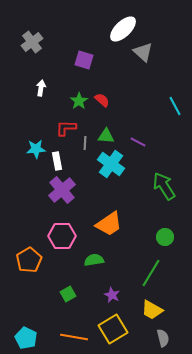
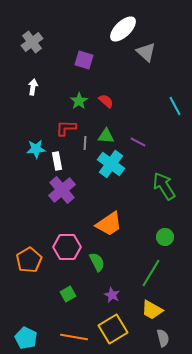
gray triangle: moved 3 px right
white arrow: moved 8 px left, 1 px up
red semicircle: moved 4 px right, 1 px down
pink hexagon: moved 5 px right, 11 px down
green semicircle: moved 3 px right, 2 px down; rotated 72 degrees clockwise
